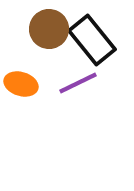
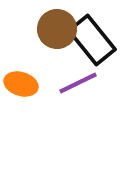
brown circle: moved 8 px right
